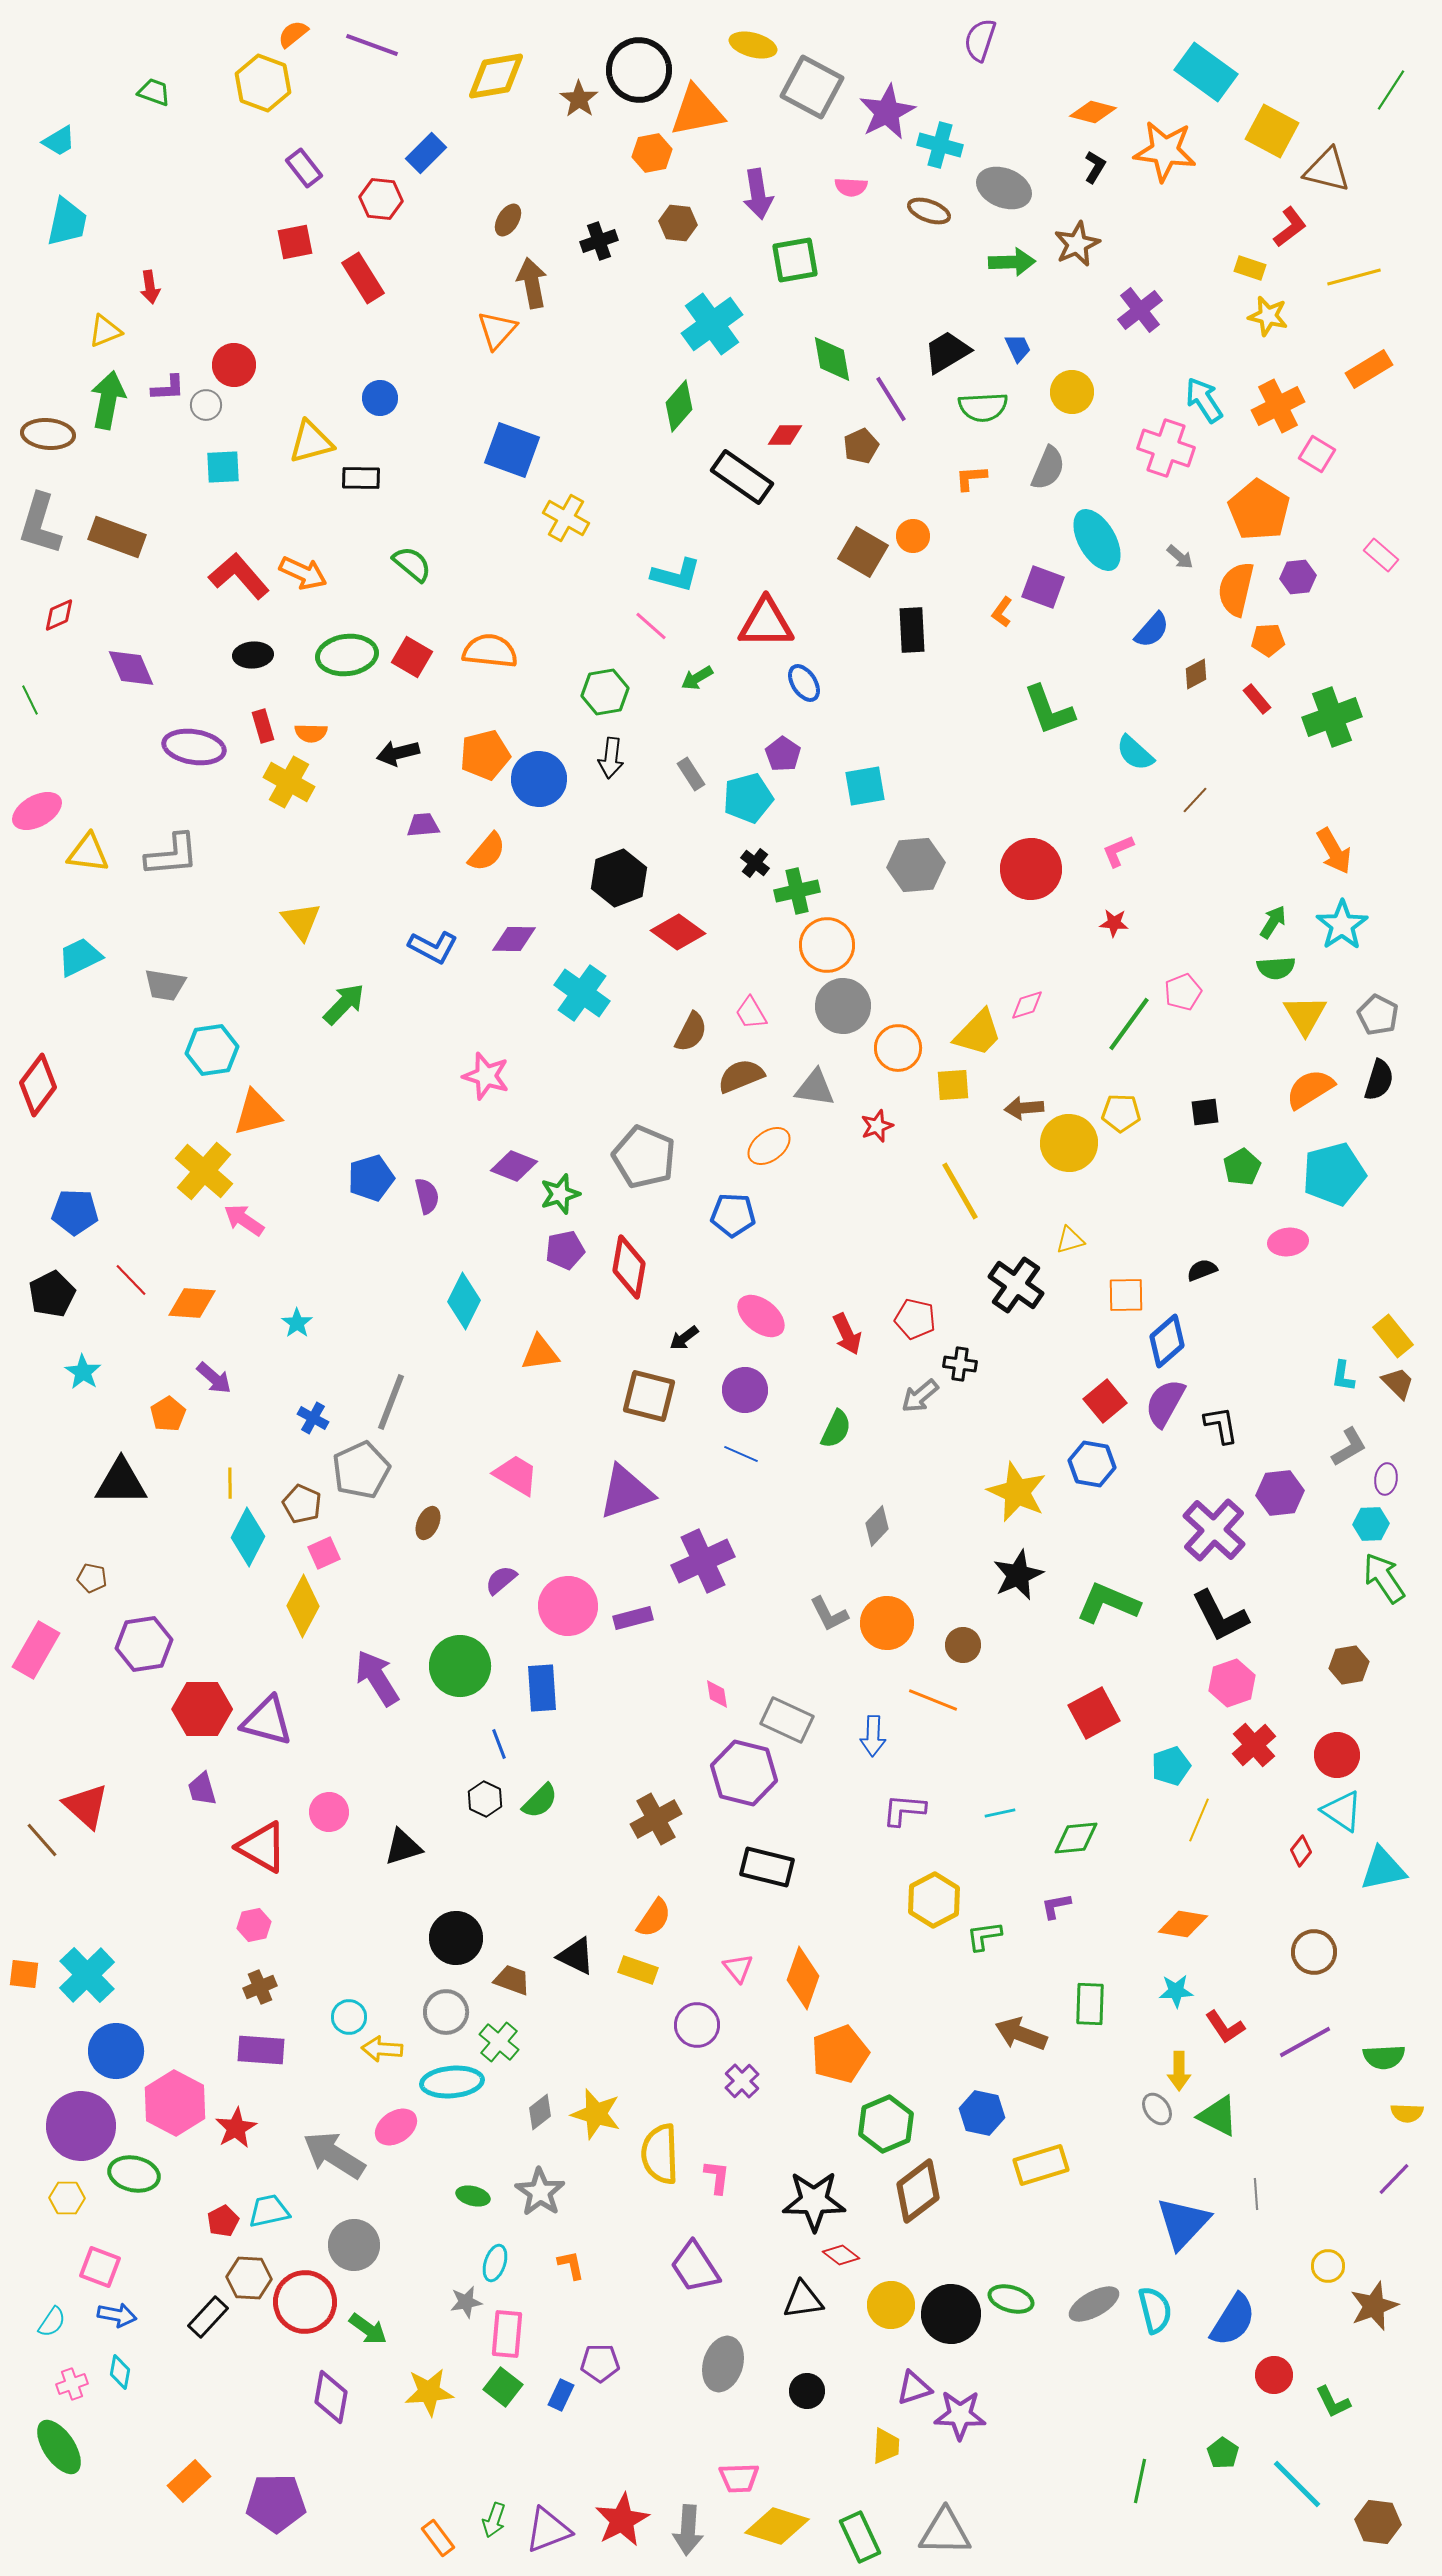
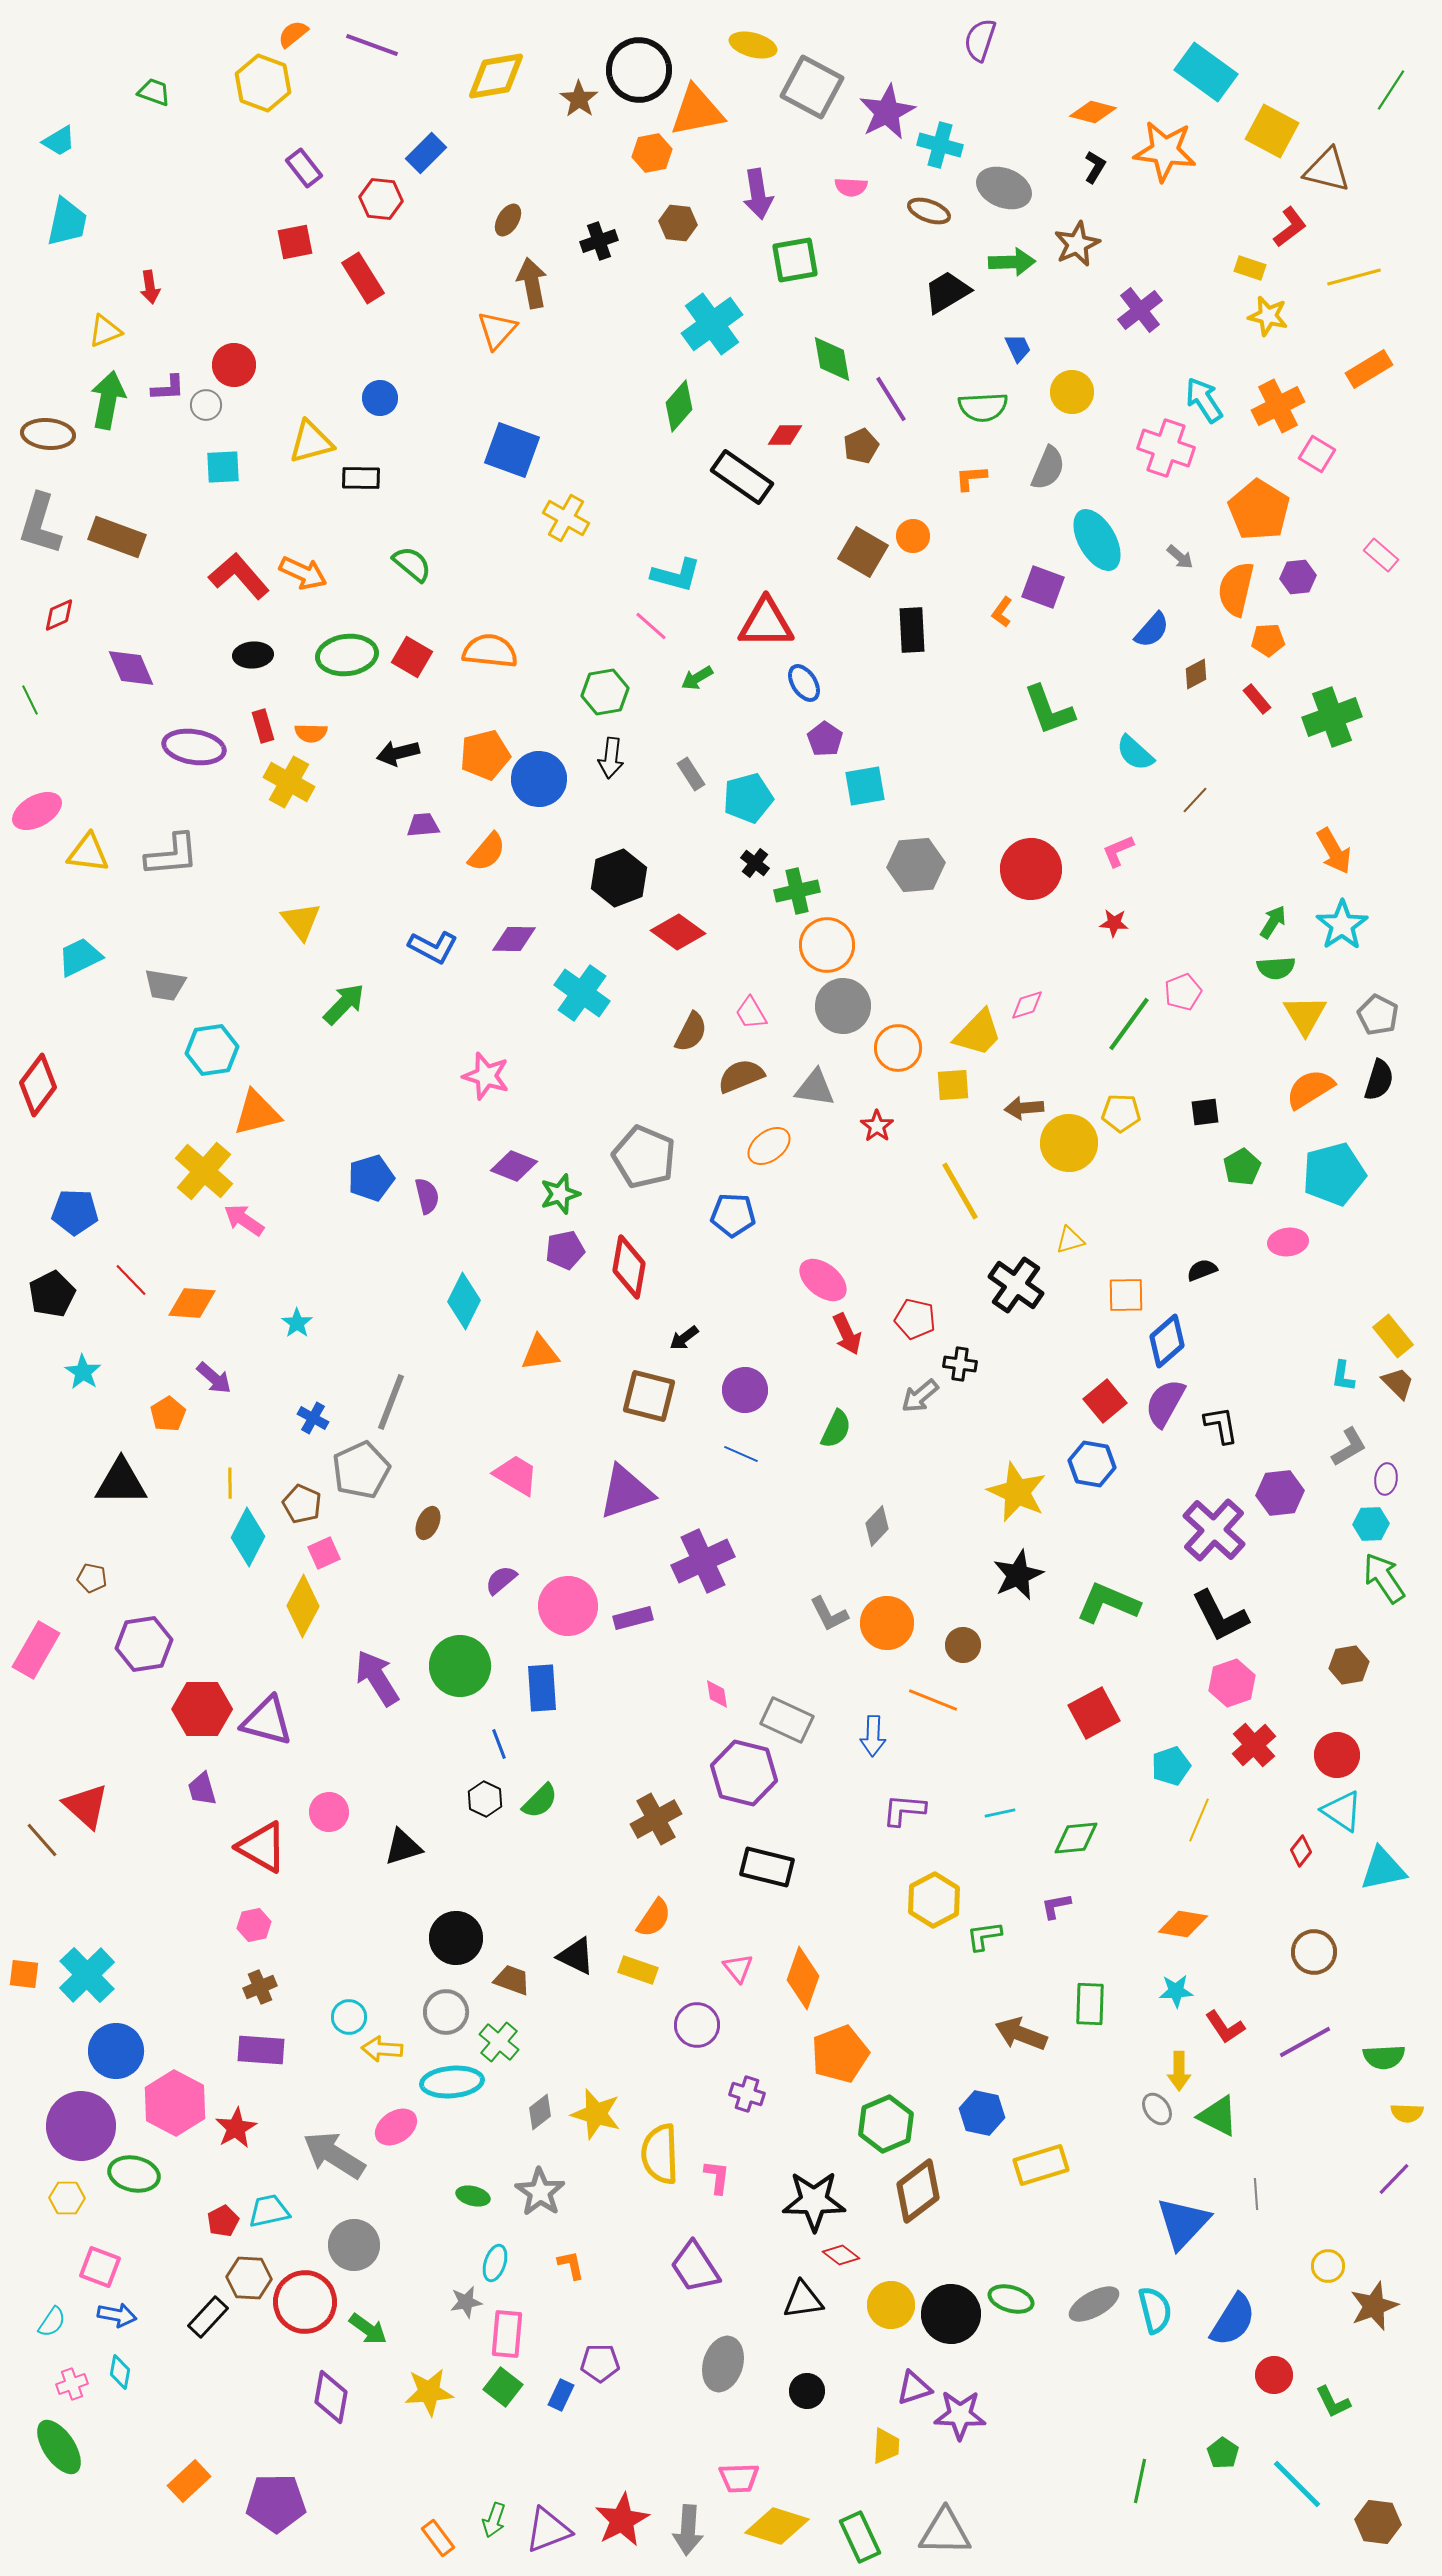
black trapezoid at (947, 352): moved 60 px up
purple pentagon at (783, 754): moved 42 px right, 15 px up
red star at (877, 1126): rotated 16 degrees counterclockwise
pink ellipse at (761, 1316): moved 62 px right, 36 px up
purple cross at (742, 2081): moved 5 px right, 13 px down; rotated 28 degrees counterclockwise
